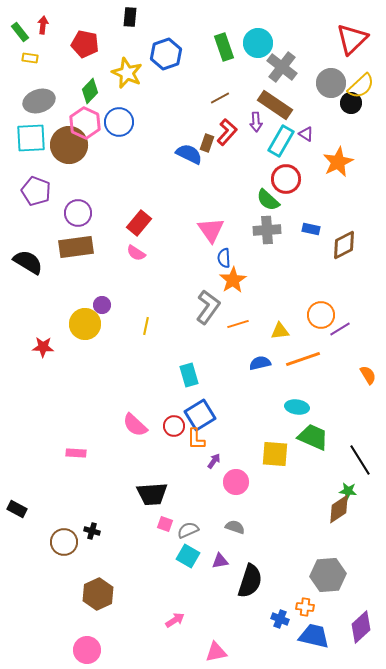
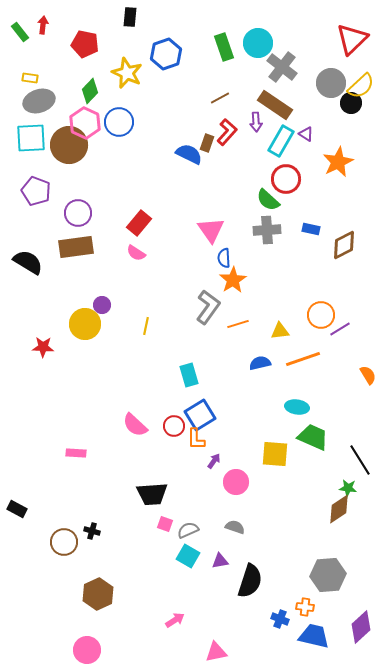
yellow rectangle at (30, 58): moved 20 px down
green star at (348, 491): moved 3 px up
